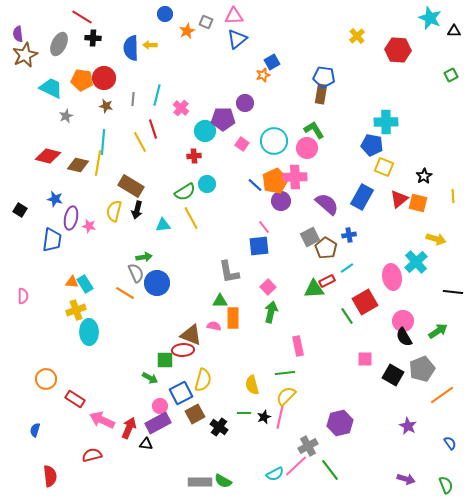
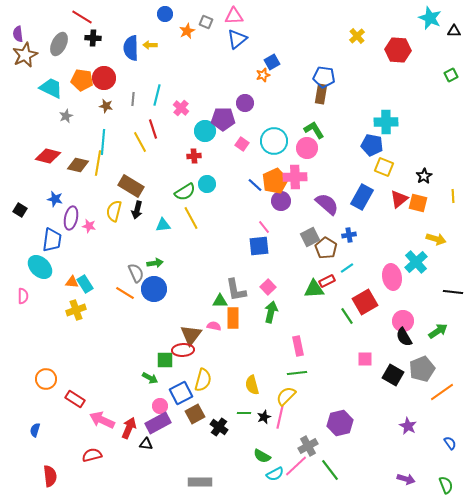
green arrow at (144, 257): moved 11 px right, 6 px down
gray L-shape at (229, 272): moved 7 px right, 18 px down
blue circle at (157, 283): moved 3 px left, 6 px down
cyan ellipse at (89, 332): moved 49 px left, 65 px up; rotated 45 degrees counterclockwise
brown triangle at (191, 335): rotated 45 degrees clockwise
green line at (285, 373): moved 12 px right
orange line at (442, 395): moved 3 px up
green semicircle at (223, 481): moved 39 px right, 25 px up
